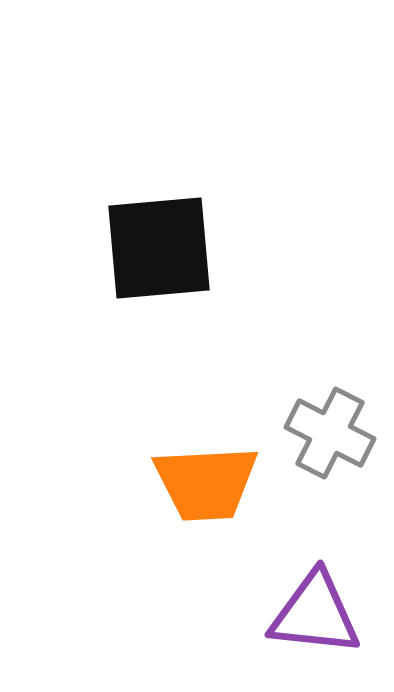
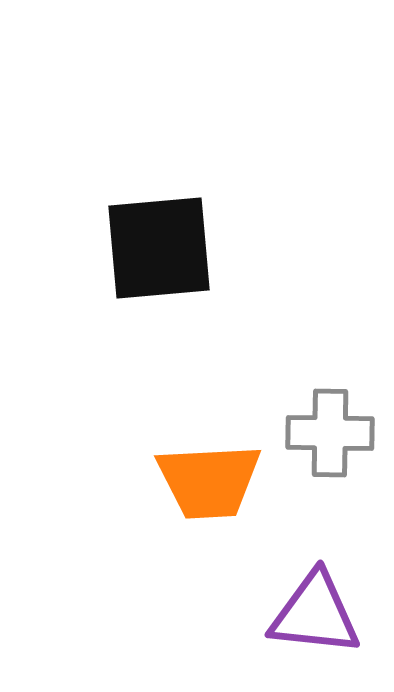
gray cross: rotated 26 degrees counterclockwise
orange trapezoid: moved 3 px right, 2 px up
